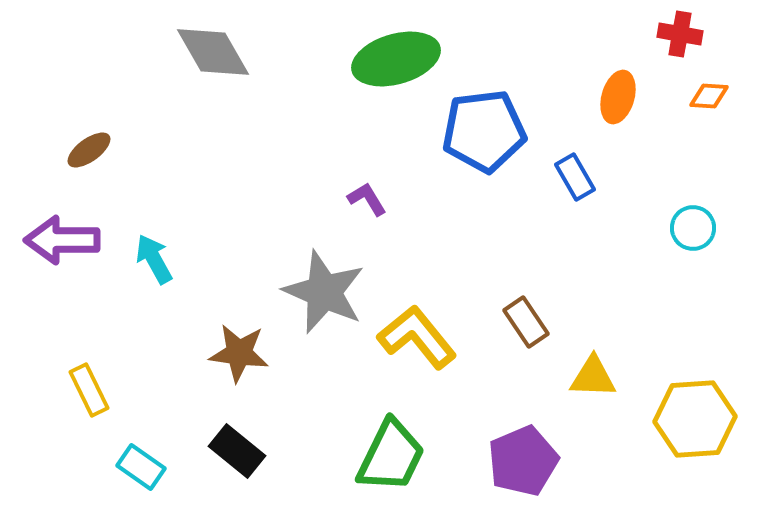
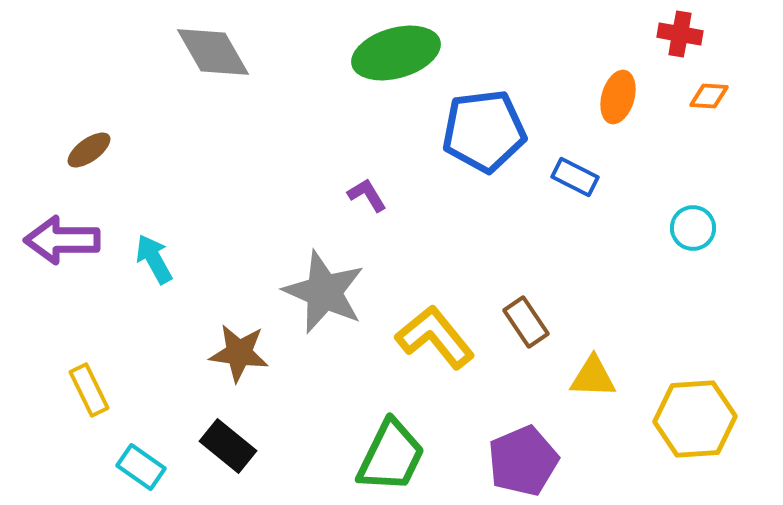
green ellipse: moved 6 px up
blue rectangle: rotated 33 degrees counterclockwise
purple L-shape: moved 4 px up
yellow L-shape: moved 18 px right
black rectangle: moved 9 px left, 5 px up
